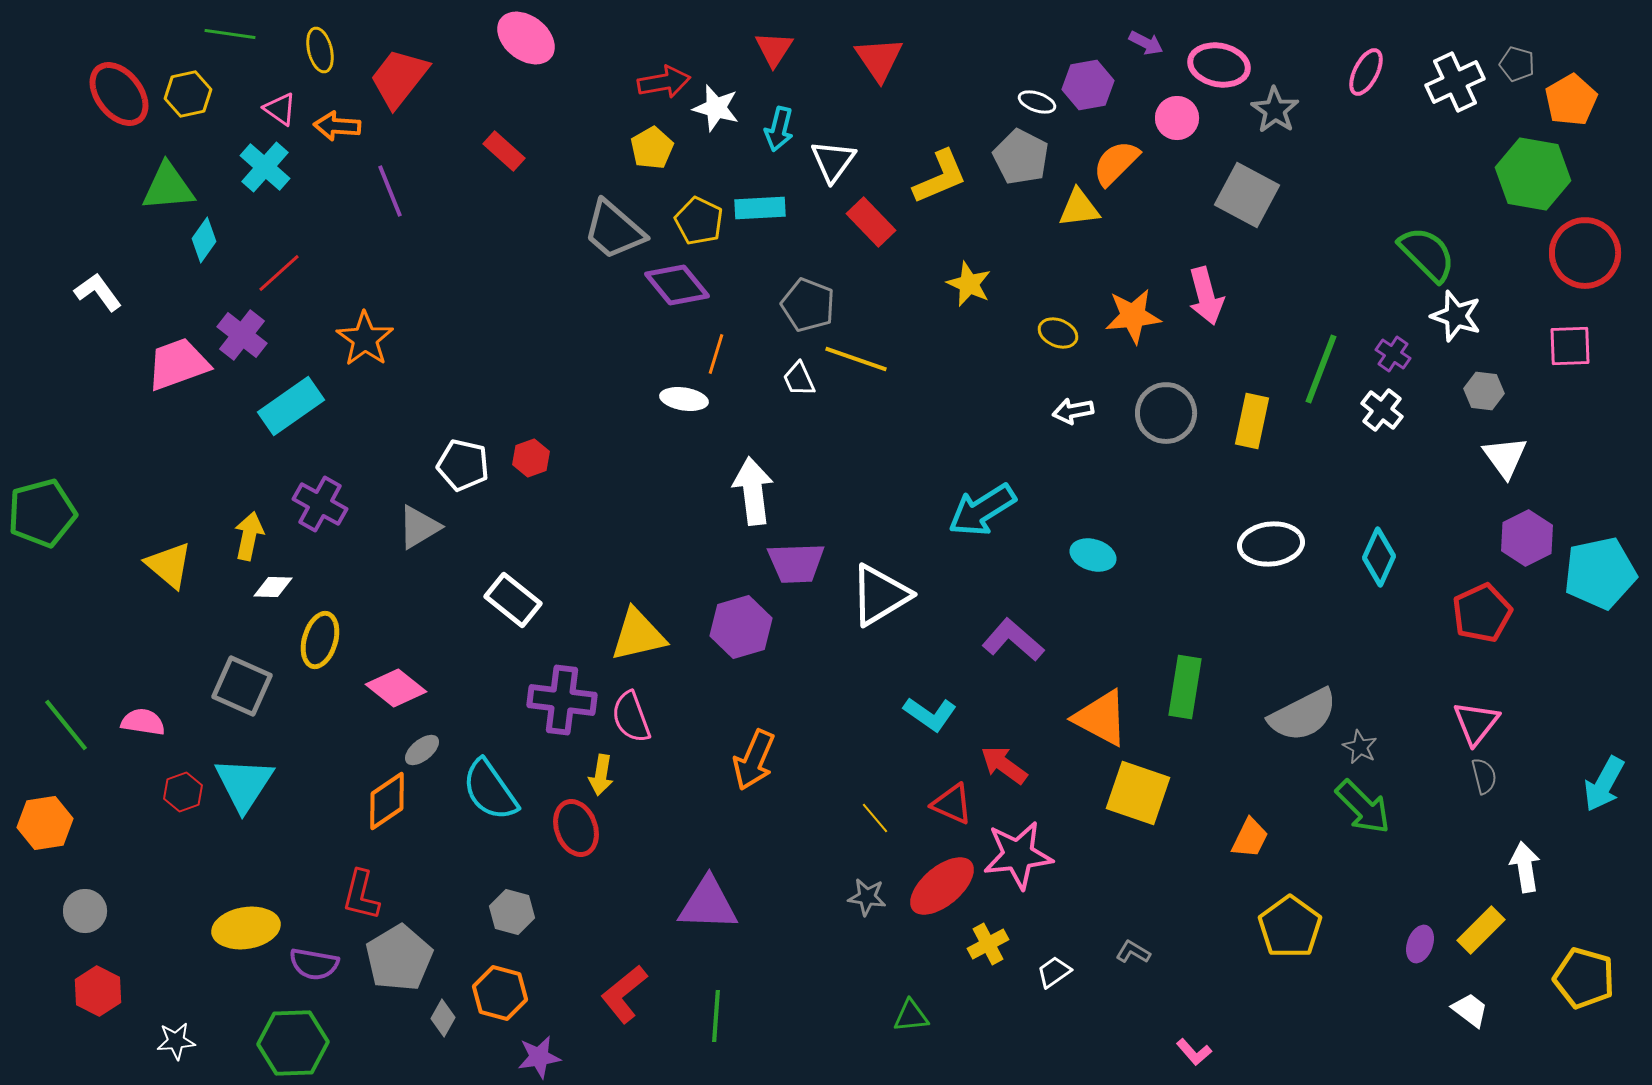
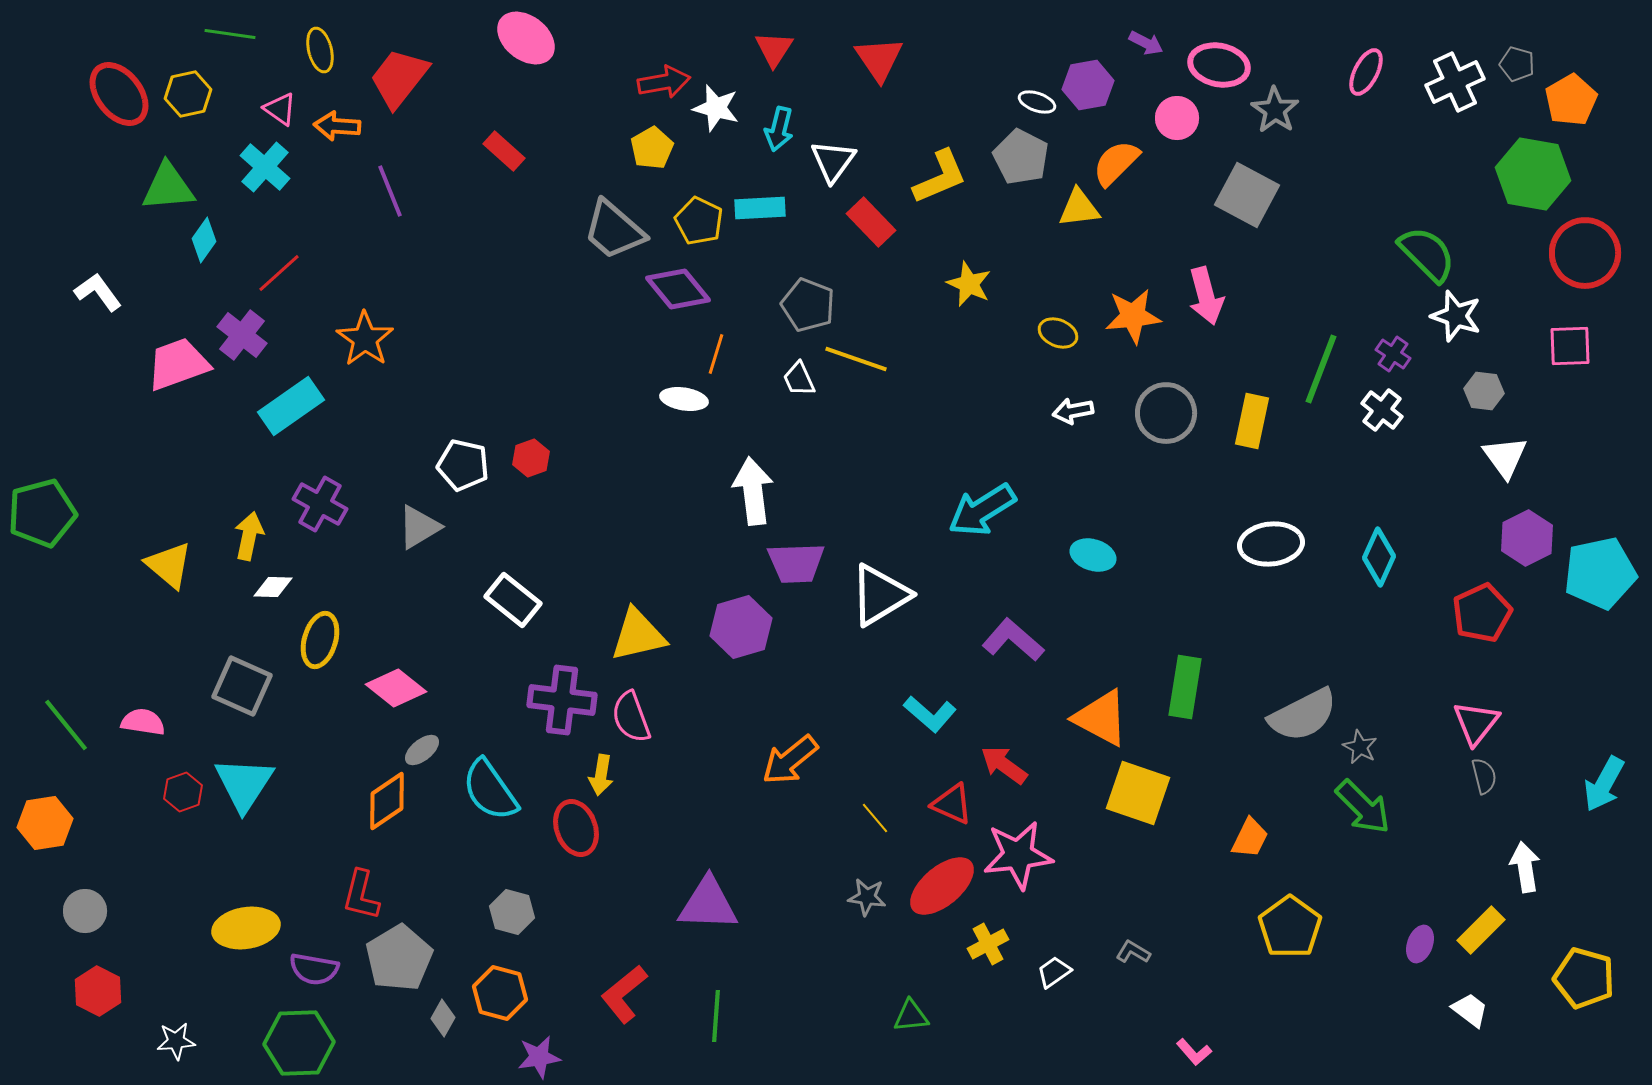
purple diamond at (677, 285): moved 1 px right, 4 px down
cyan L-shape at (930, 714): rotated 6 degrees clockwise
orange arrow at (754, 760): moved 36 px right; rotated 28 degrees clockwise
purple semicircle at (314, 964): moved 5 px down
green hexagon at (293, 1043): moved 6 px right
